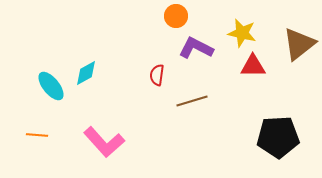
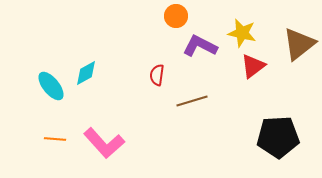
purple L-shape: moved 4 px right, 2 px up
red triangle: rotated 36 degrees counterclockwise
orange line: moved 18 px right, 4 px down
pink L-shape: moved 1 px down
